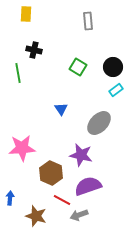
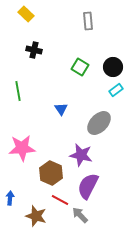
yellow rectangle: rotated 49 degrees counterclockwise
green square: moved 2 px right
green line: moved 18 px down
purple semicircle: rotated 44 degrees counterclockwise
red line: moved 2 px left
gray arrow: moved 1 px right; rotated 66 degrees clockwise
